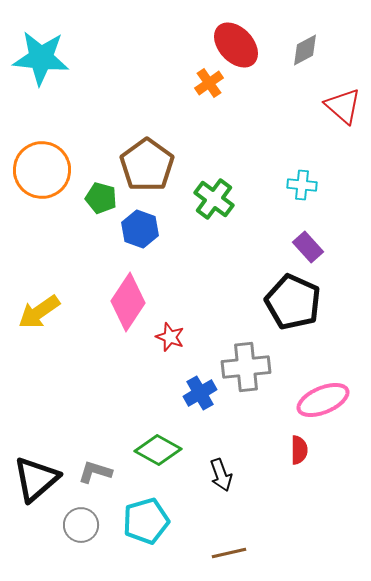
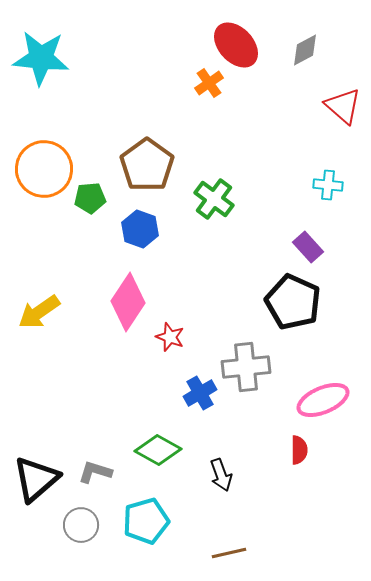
orange circle: moved 2 px right, 1 px up
cyan cross: moved 26 px right
green pentagon: moved 11 px left; rotated 20 degrees counterclockwise
